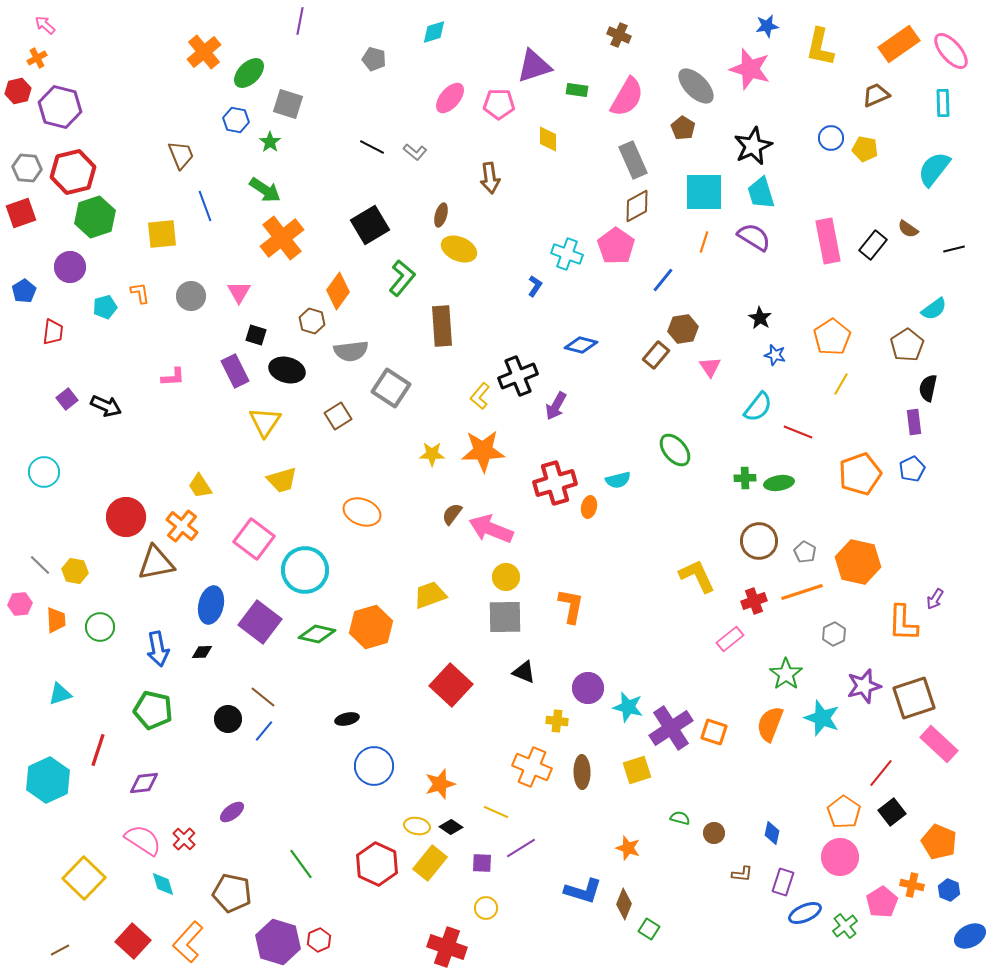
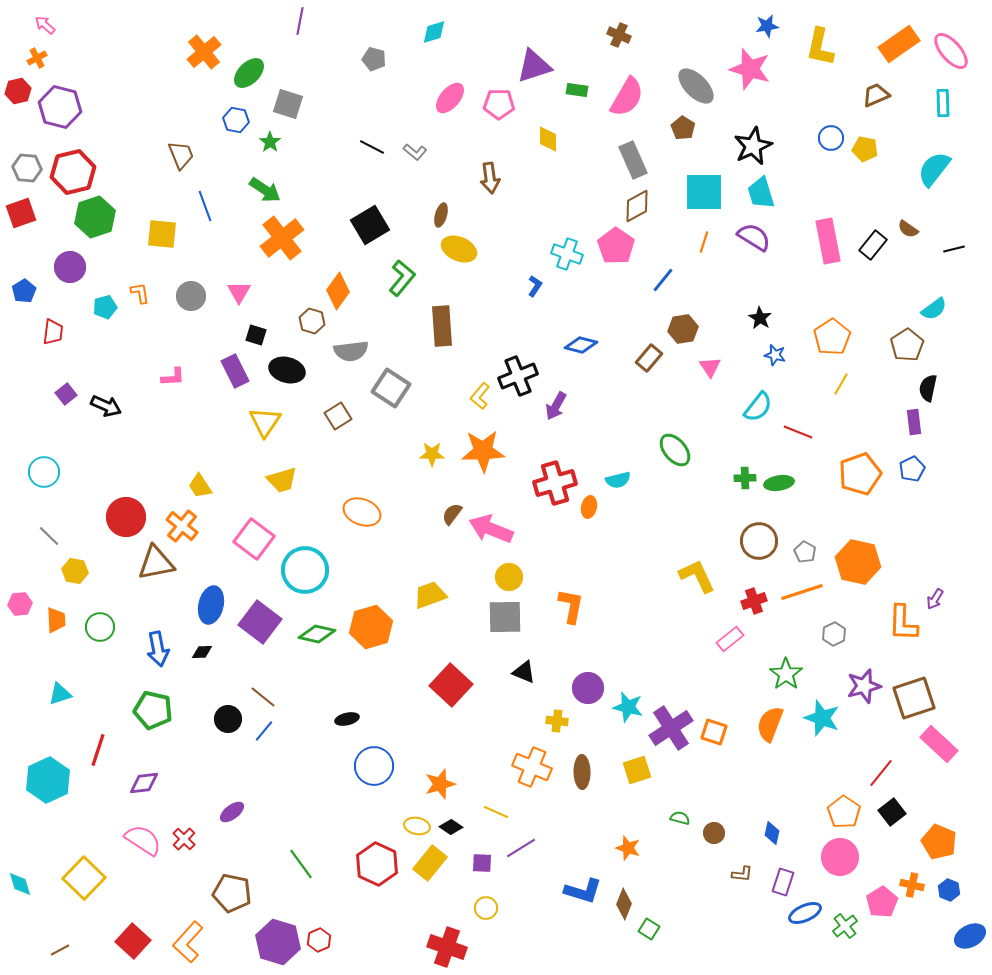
yellow square at (162, 234): rotated 12 degrees clockwise
brown rectangle at (656, 355): moved 7 px left, 3 px down
purple square at (67, 399): moved 1 px left, 5 px up
gray line at (40, 565): moved 9 px right, 29 px up
yellow circle at (506, 577): moved 3 px right
cyan diamond at (163, 884): moved 143 px left
